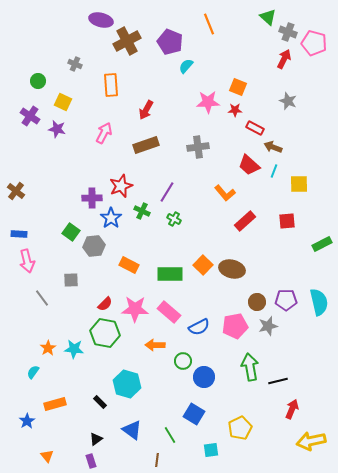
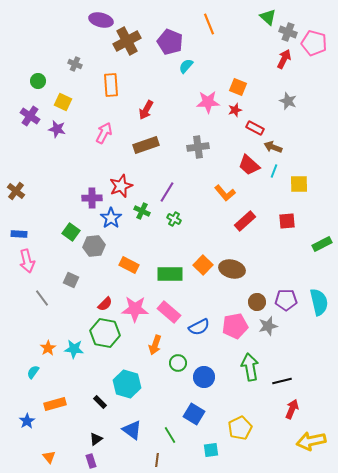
red star at (235, 110): rotated 16 degrees counterclockwise
gray square at (71, 280): rotated 28 degrees clockwise
orange arrow at (155, 345): rotated 72 degrees counterclockwise
green circle at (183, 361): moved 5 px left, 2 px down
black line at (278, 381): moved 4 px right
orange triangle at (47, 456): moved 2 px right, 1 px down
